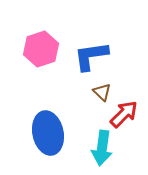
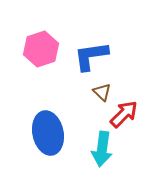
cyan arrow: moved 1 px down
